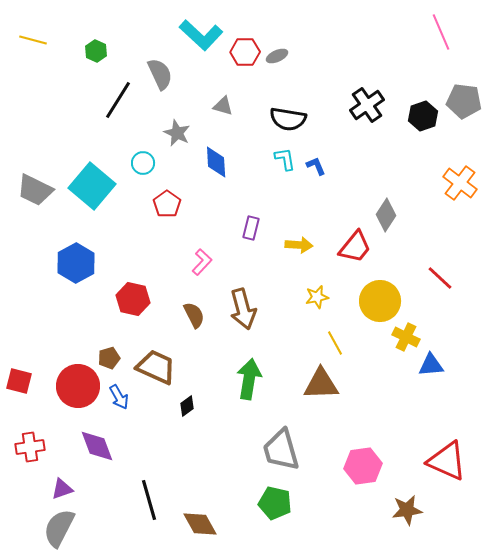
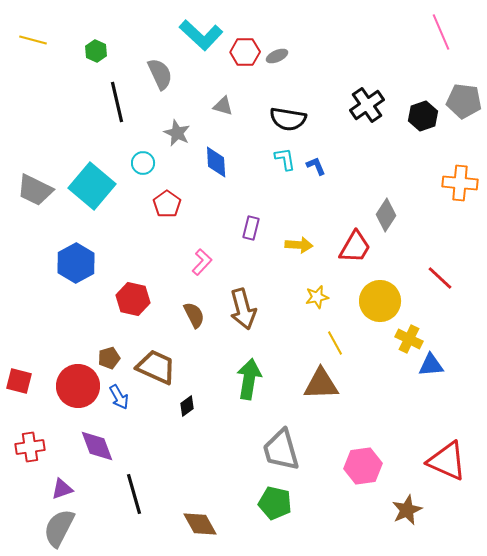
black line at (118, 100): moved 1 px left, 2 px down; rotated 45 degrees counterclockwise
orange cross at (460, 183): rotated 32 degrees counterclockwise
red trapezoid at (355, 247): rotated 9 degrees counterclockwise
yellow cross at (406, 337): moved 3 px right, 2 px down
black line at (149, 500): moved 15 px left, 6 px up
brown star at (407, 510): rotated 16 degrees counterclockwise
